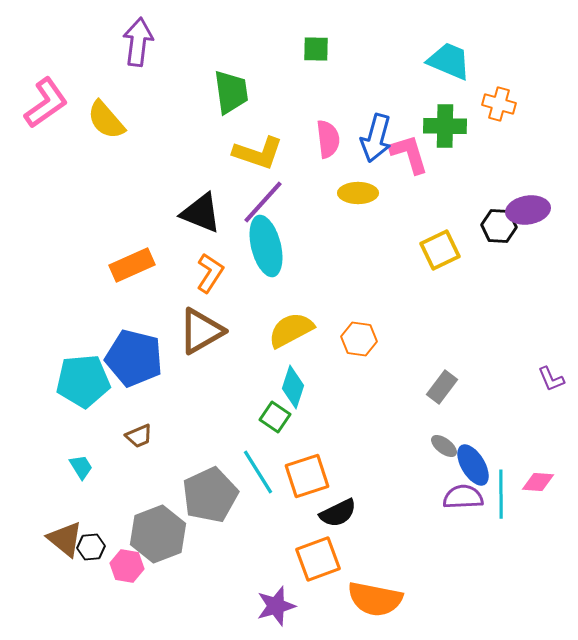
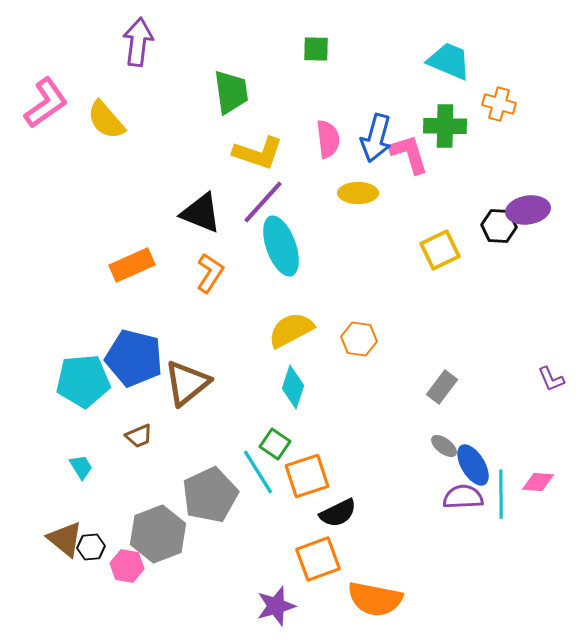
cyan ellipse at (266, 246): moved 15 px right; rotated 6 degrees counterclockwise
brown triangle at (201, 331): moved 14 px left, 52 px down; rotated 9 degrees counterclockwise
green square at (275, 417): moved 27 px down
